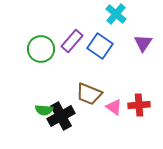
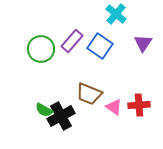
green semicircle: rotated 24 degrees clockwise
